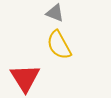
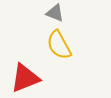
red triangle: rotated 40 degrees clockwise
